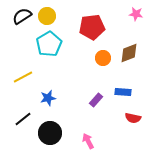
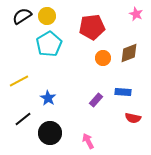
pink star: rotated 16 degrees clockwise
yellow line: moved 4 px left, 4 px down
blue star: rotated 28 degrees counterclockwise
